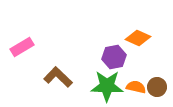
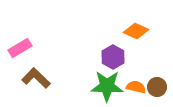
orange diamond: moved 2 px left, 7 px up
pink rectangle: moved 2 px left, 1 px down
purple hexagon: moved 1 px left; rotated 20 degrees counterclockwise
brown L-shape: moved 22 px left, 1 px down
